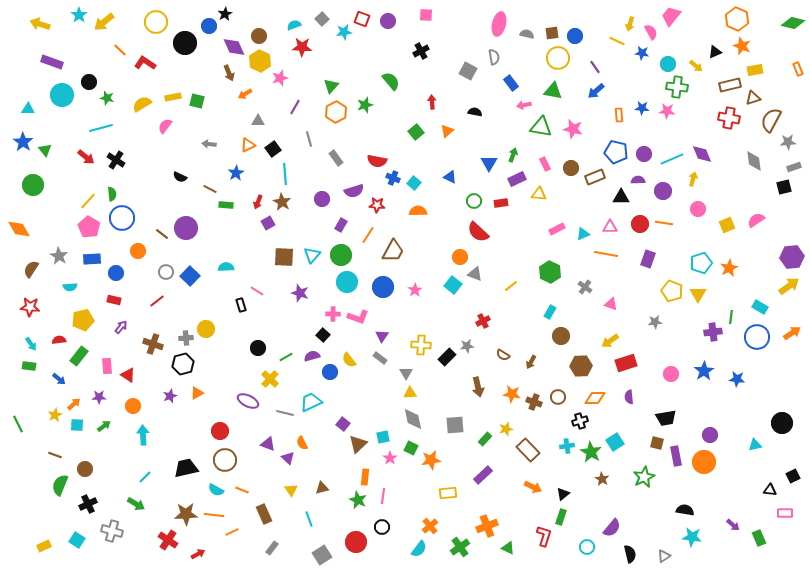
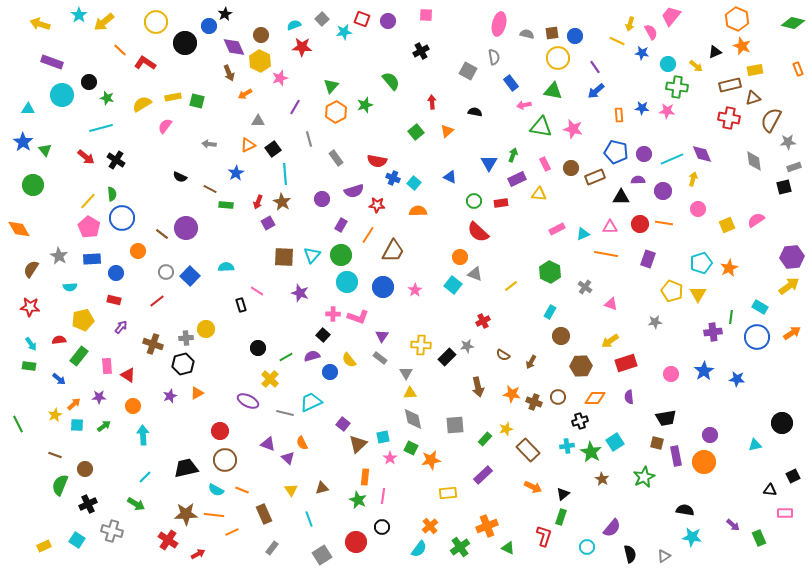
brown circle at (259, 36): moved 2 px right, 1 px up
